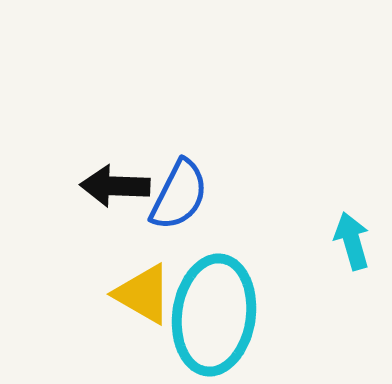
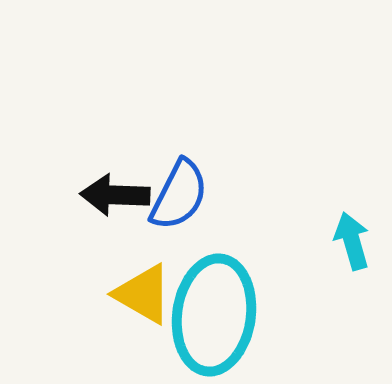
black arrow: moved 9 px down
